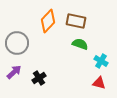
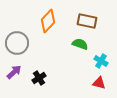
brown rectangle: moved 11 px right
